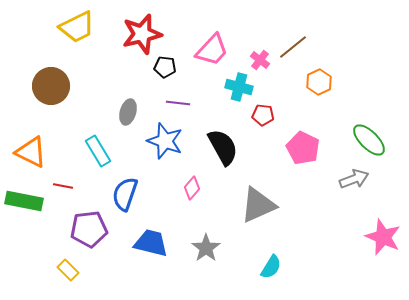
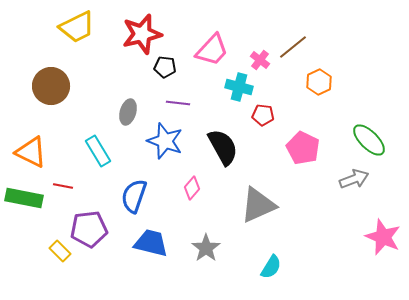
blue semicircle: moved 9 px right, 2 px down
green rectangle: moved 3 px up
yellow rectangle: moved 8 px left, 19 px up
